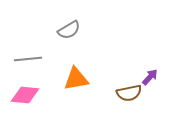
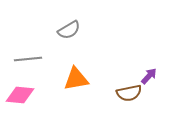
purple arrow: moved 1 px left, 1 px up
pink diamond: moved 5 px left
